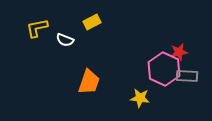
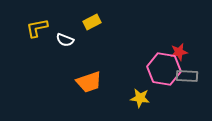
pink hexagon: rotated 16 degrees counterclockwise
orange trapezoid: rotated 52 degrees clockwise
